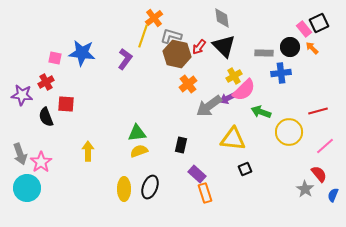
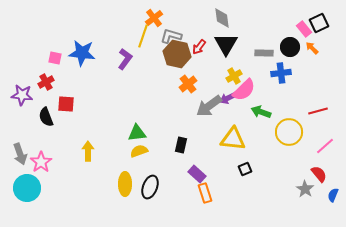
black triangle at (224, 46): moved 2 px right, 2 px up; rotated 15 degrees clockwise
yellow ellipse at (124, 189): moved 1 px right, 5 px up
